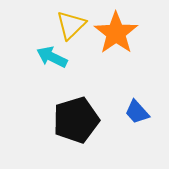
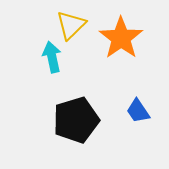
orange star: moved 5 px right, 5 px down
cyan arrow: rotated 52 degrees clockwise
blue trapezoid: moved 1 px right, 1 px up; rotated 8 degrees clockwise
